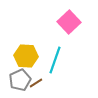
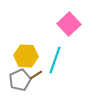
pink square: moved 2 px down
brown line: moved 8 px up
